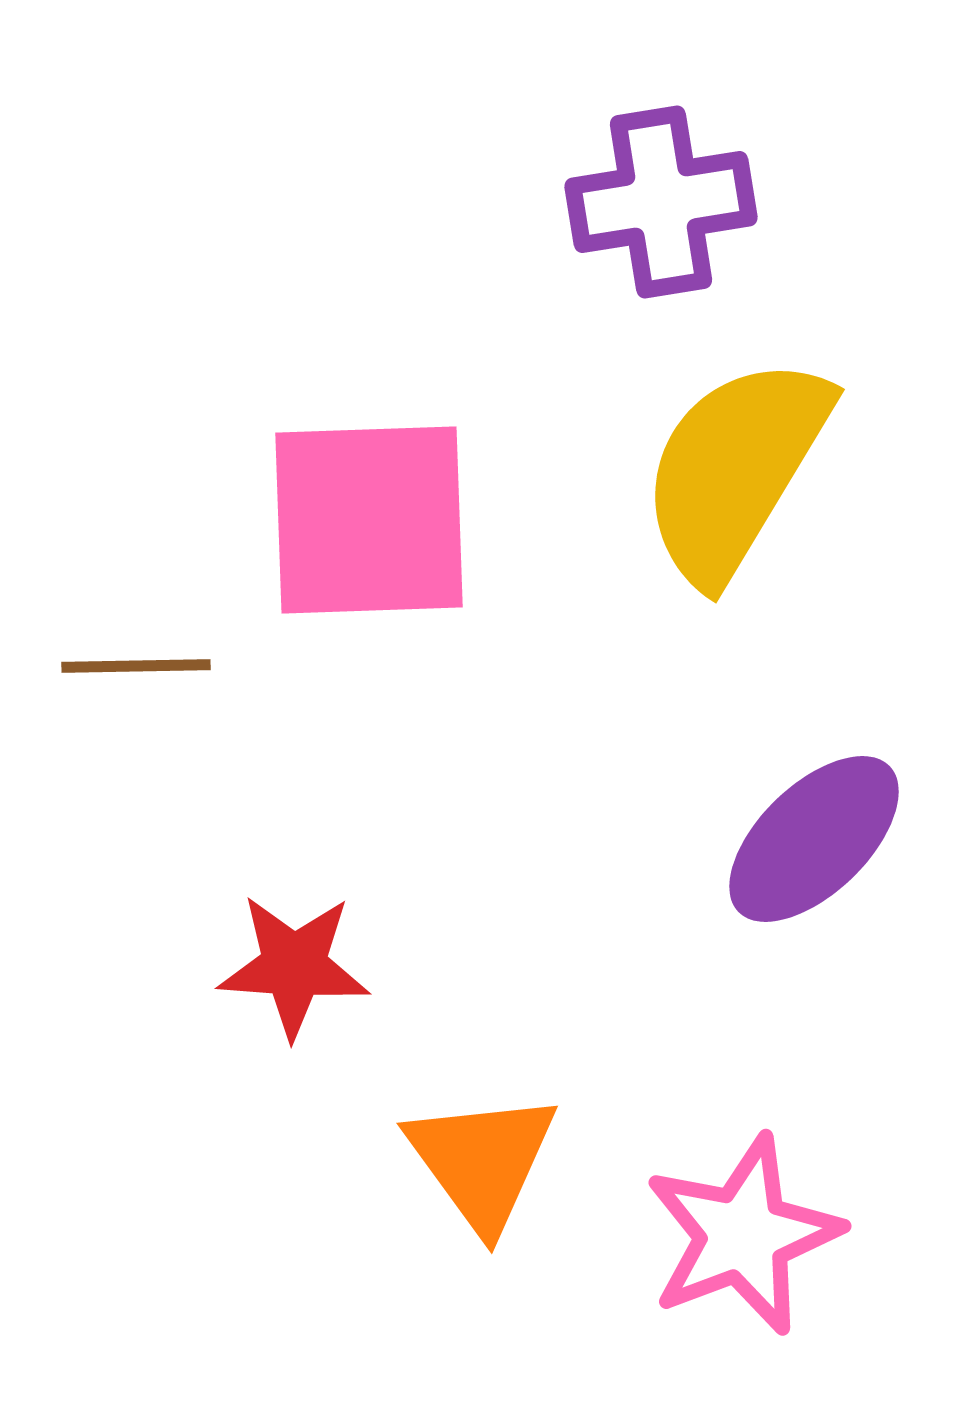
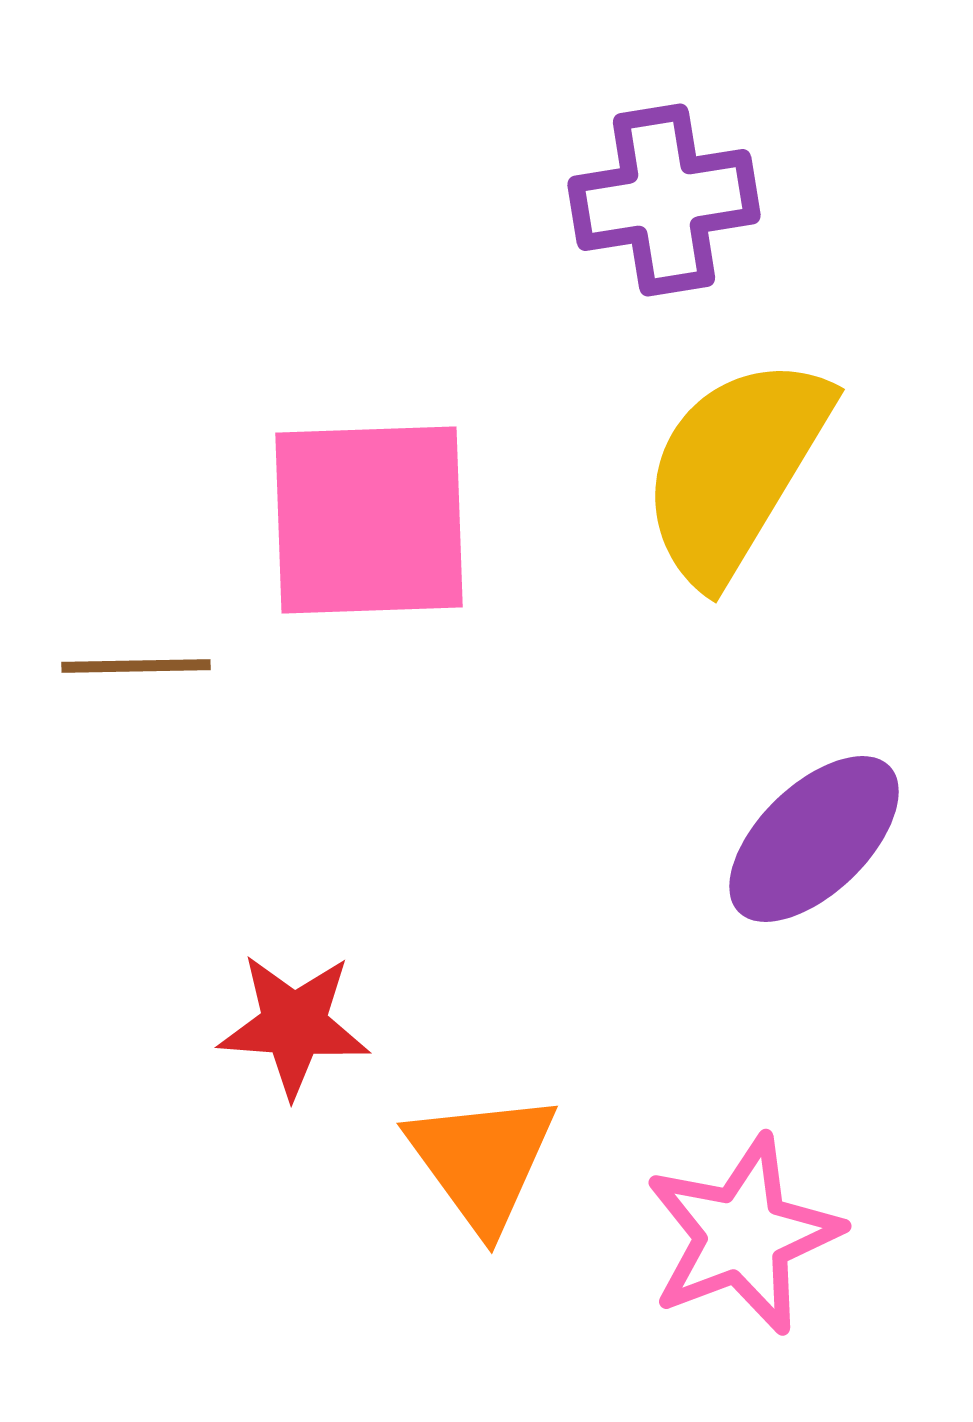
purple cross: moved 3 px right, 2 px up
red star: moved 59 px down
